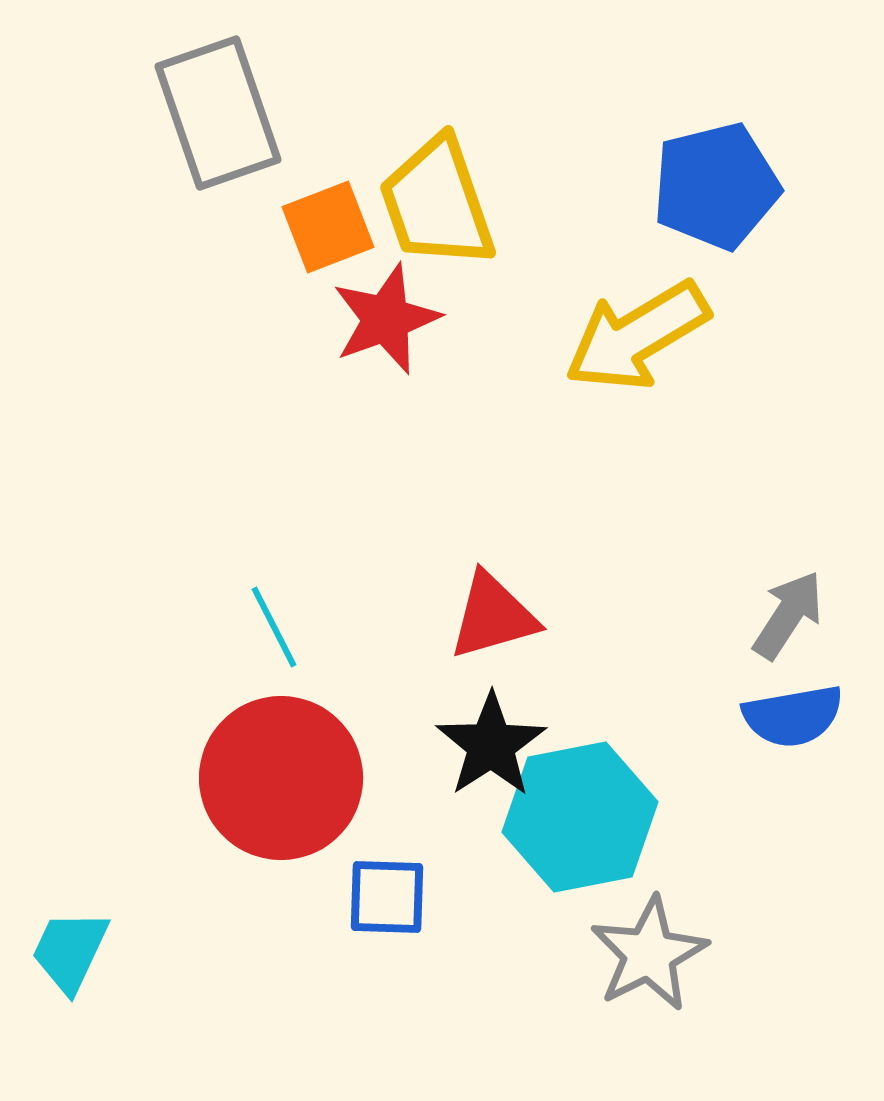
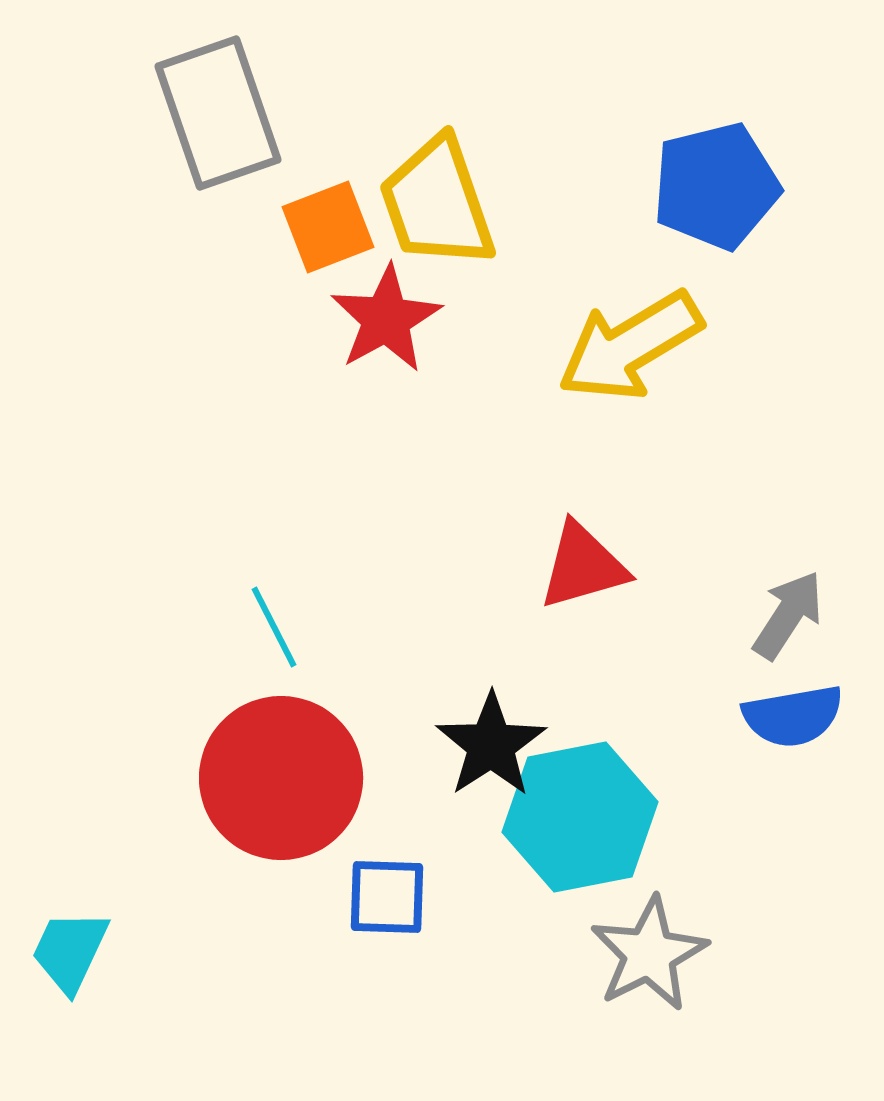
red star: rotated 9 degrees counterclockwise
yellow arrow: moved 7 px left, 10 px down
red triangle: moved 90 px right, 50 px up
